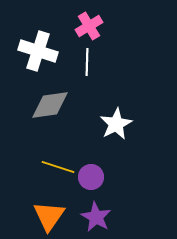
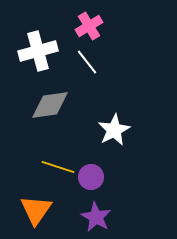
white cross: rotated 33 degrees counterclockwise
white line: rotated 40 degrees counterclockwise
white star: moved 2 px left, 6 px down
orange triangle: moved 13 px left, 6 px up
